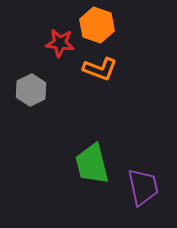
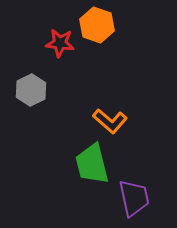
orange L-shape: moved 10 px right, 52 px down; rotated 20 degrees clockwise
purple trapezoid: moved 9 px left, 11 px down
